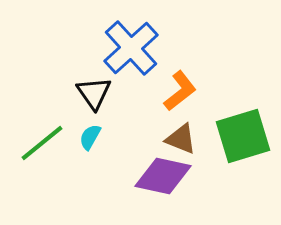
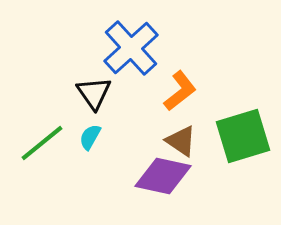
brown triangle: moved 2 px down; rotated 12 degrees clockwise
